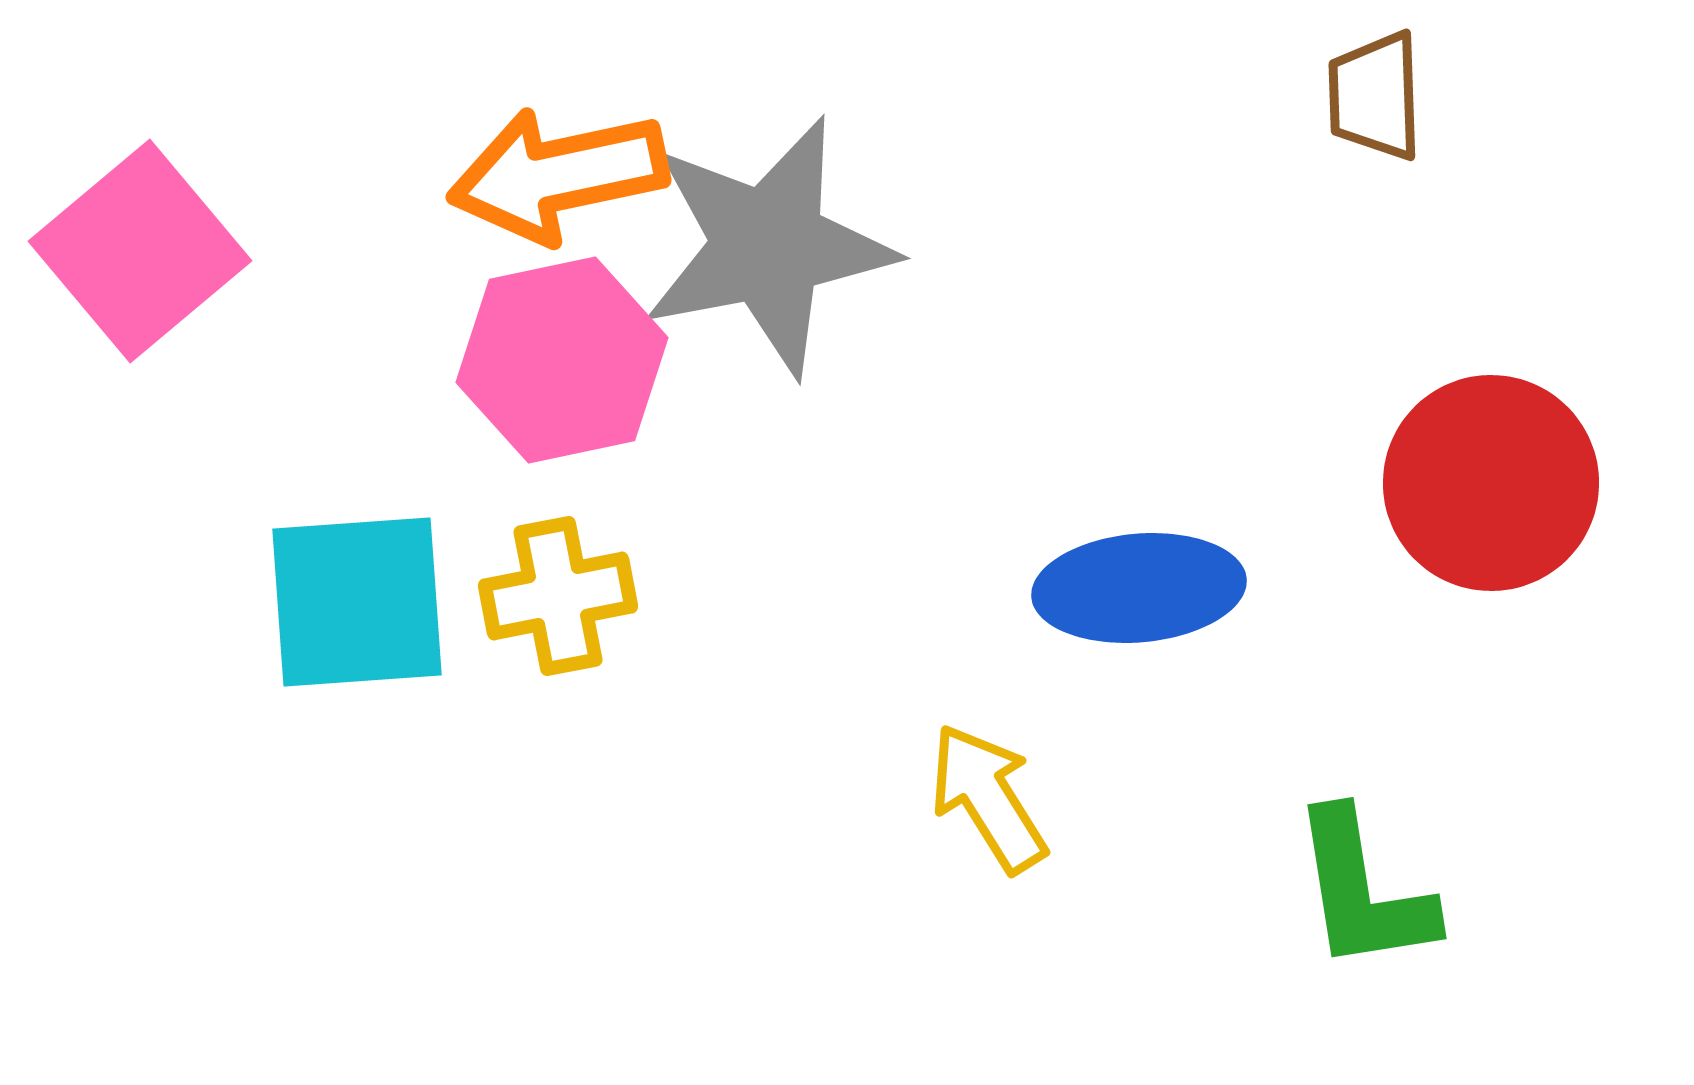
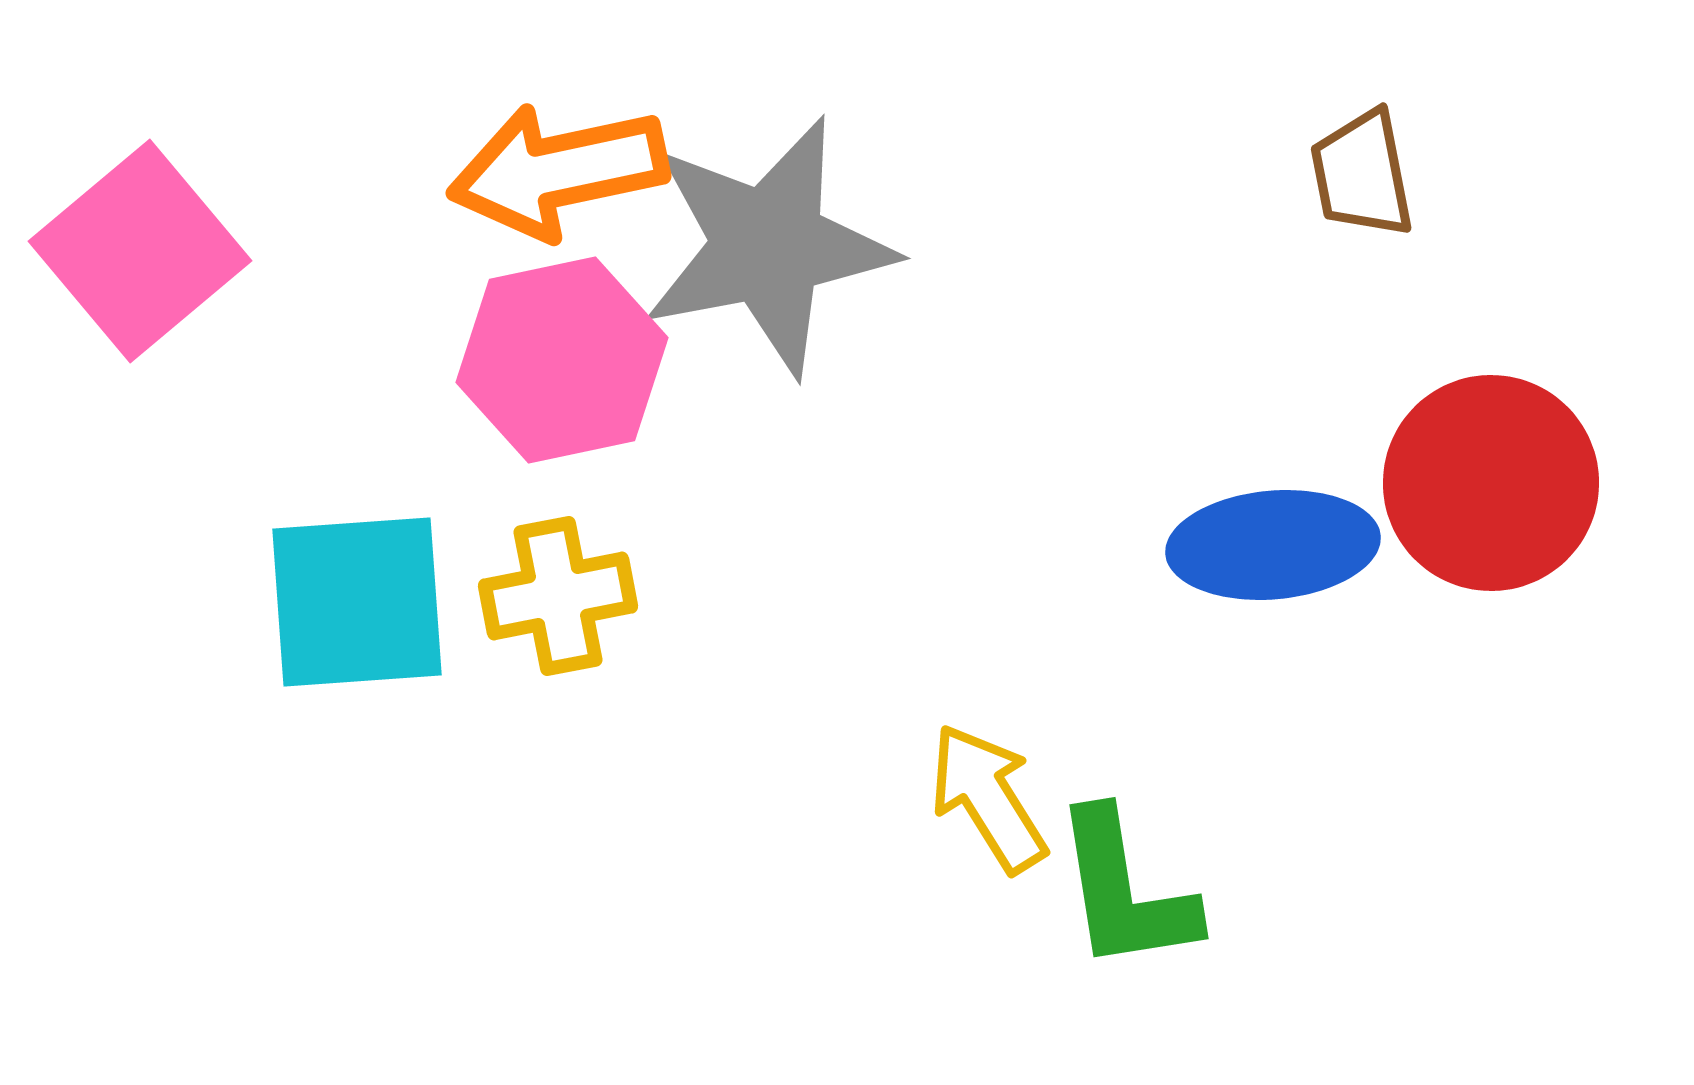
brown trapezoid: moved 13 px left, 78 px down; rotated 9 degrees counterclockwise
orange arrow: moved 4 px up
blue ellipse: moved 134 px right, 43 px up
green L-shape: moved 238 px left
